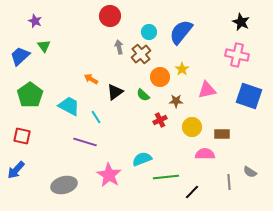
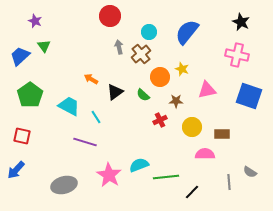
blue semicircle: moved 6 px right
yellow star: rotated 16 degrees counterclockwise
cyan semicircle: moved 3 px left, 6 px down
